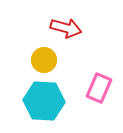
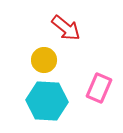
red arrow: rotated 24 degrees clockwise
cyan hexagon: moved 3 px right
